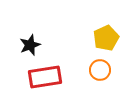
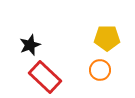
yellow pentagon: moved 1 px right; rotated 25 degrees clockwise
red rectangle: rotated 52 degrees clockwise
